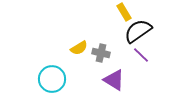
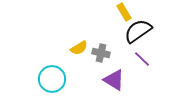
purple line: moved 1 px right, 4 px down
